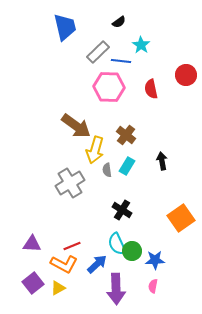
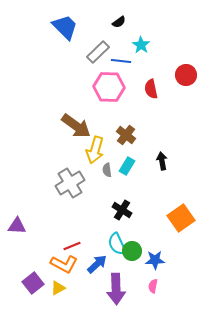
blue trapezoid: rotated 32 degrees counterclockwise
purple triangle: moved 15 px left, 18 px up
